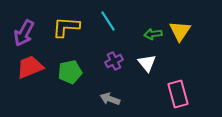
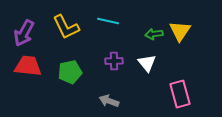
cyan line: rotated 45 degrees counterclockwise
yellow L-shape: rotated 120 degrees counterclockwise
green arrow: moved 1 px right
purple cross: rotated 24 degrees clockwise
red trapezoid: moved 2 px left, 1 px up; rotated 28 degrees clockwise
pink rectangle: moved 2 px right
gray arrow: moved 1 px left, 2 px down
